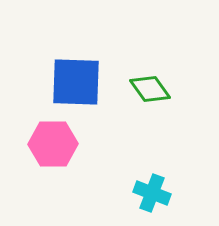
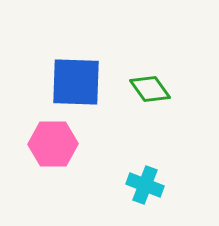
cyan cross: moved 7 px left, 8 px up
